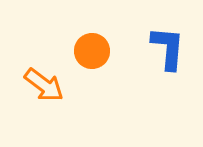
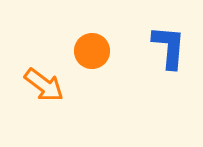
blue L-shape: moved 1 px right, 1 px up
